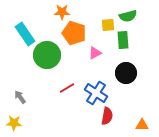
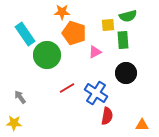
pink triangle: moved 1 px up
